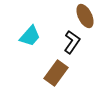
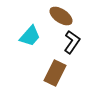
brown ellipse: moved 24 px left; rotated 30 degrees counterclockwise
brown rectangle: moved 1 px left; rotated 10 degrees counterclockwise
